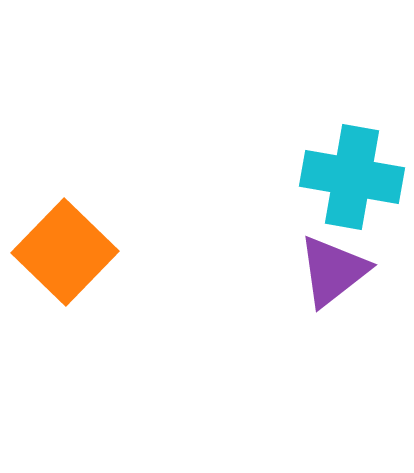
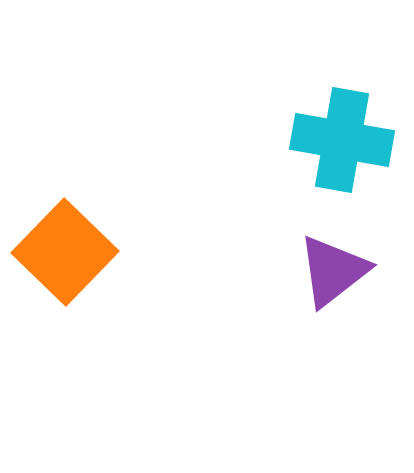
cyan cross: moved 10 px left, 37 px up
